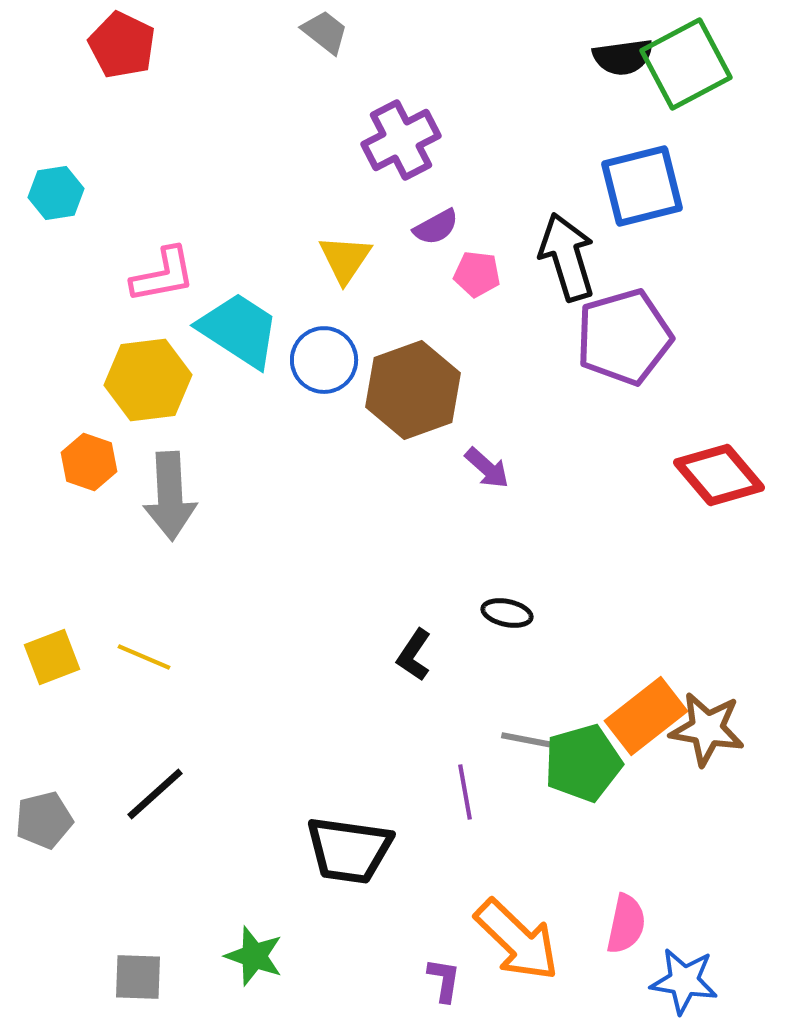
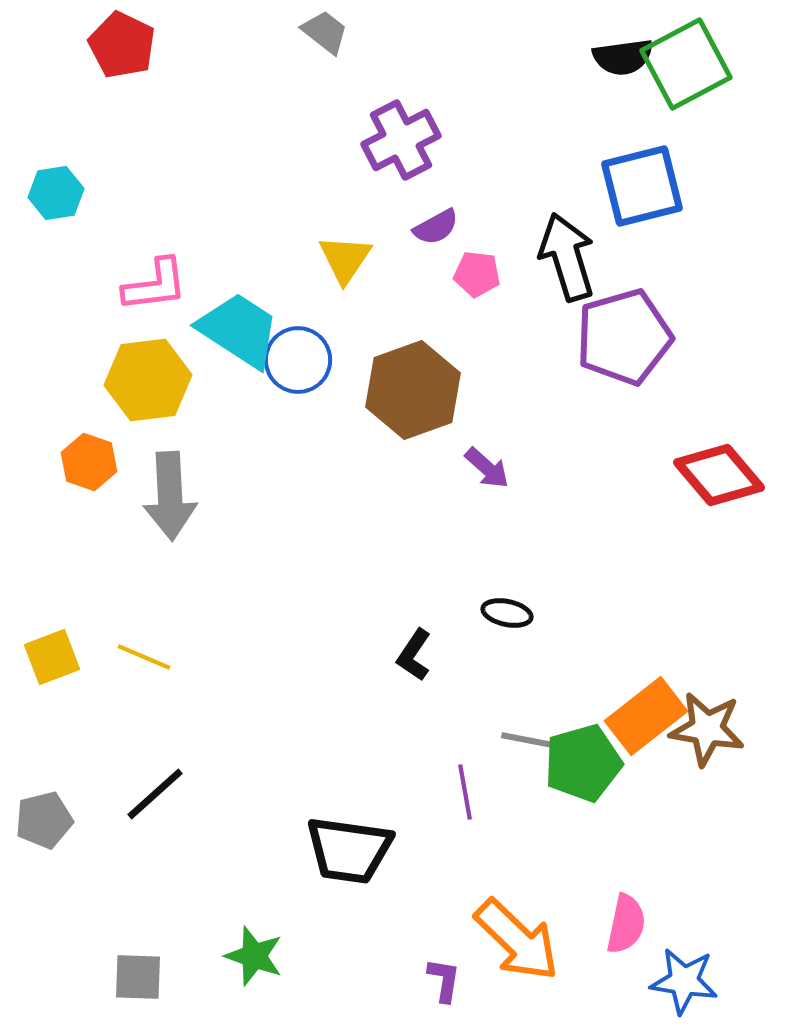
pink L-shape: moved 8 px left, 10 px down; rotated 4 degrees clockwise
blue circle: moved 26 px left
